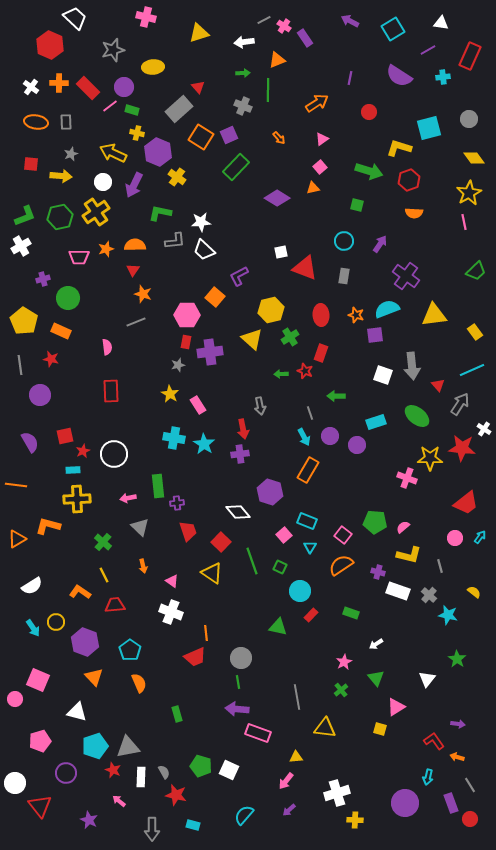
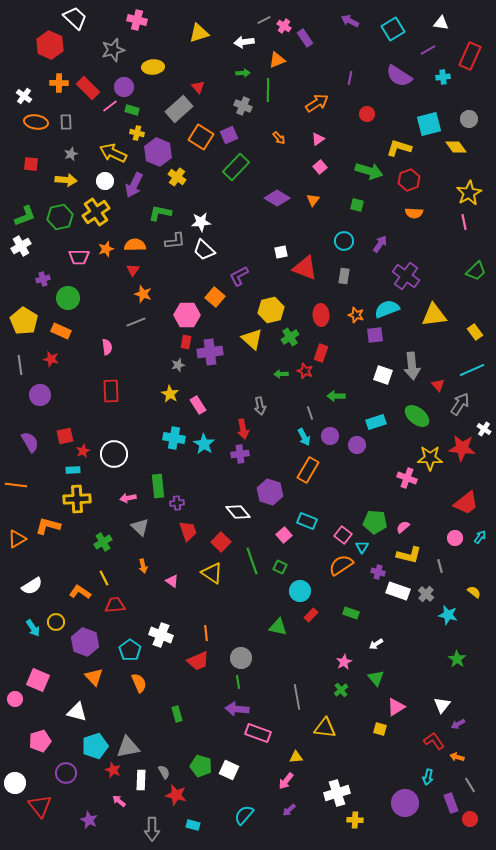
pink cross at (146, 17): moved 9 px left, 3 px down
white cross at (31, 87): moved 7 px left, 9 px down
red circle at (369, 112): moved 2 px left, 2 px down
cyan square at (429, 128): moved 4 px up
pink triangle at (322, 139): moved 4 px left
yellow diamond at (474, 158): moved 18 px left, 11 px up
yellow arrow at (61, 176): moved 5 px right, 4 px down
white circle at (103, 182): moved 2 px right, 1 px up
orange triangle at (313, 188): moved 12 px down; rotated 40 degrees counterclockwise
green cross at (103, 542): rotated 18 degrees clockwise
cyan triangle at (310, 547): moved 52 px right
yellow line at (104, 575): moved 3 px down
gray cross at (429, 595): moved 3 px left, 1 px up
white cross at (171, 612): moved 10 px left, 23 px down
red trapezoid at (195, 657): moved 3 px right, 4 px down
white triangle at (427, 679): moved 15 px right, 26 px down
purple arrow at (458, 724): rotated 144 degrees clockwise
white rectangle at (141, 777): moved 3 px down
